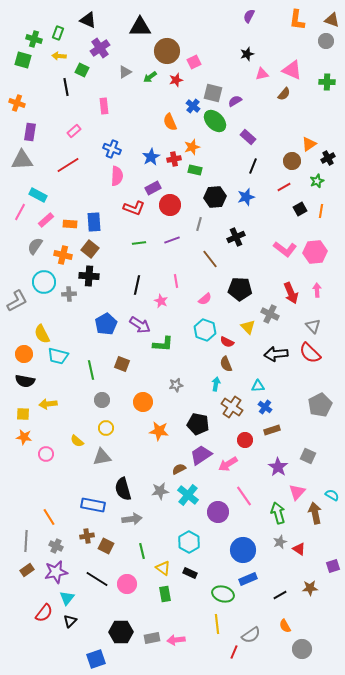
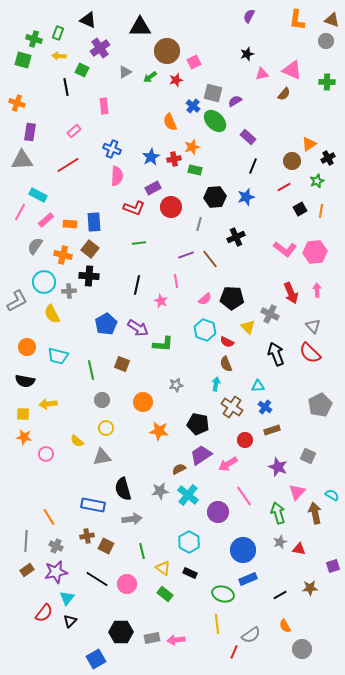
red circle at (170, 205): moved 1 px right, 2 px down
purple line at (172, 240): moved 14 px right, 15 px down
black pentagon at (240, 289): moved 8 px left, 9 px down
gray cross at (69, 294): moved 3 px up
purple arrow at (140, 325): moved 2 px left, 3 px down
yellow semicircle at (42, 334): moved 10 px right, 20 px up
orange circle at (24, 354): moved 3 px right, 7 px up
black arrow at (276, 354): rotated 75 degrees clockwise
purple star at (278, 467): rotated 12 degrees counterclockwise
red triangle at (299, 549): rotated 24 degrees counterclockwise
green rectangle at (165, 594): rotated 42 degrees counterclockwise
blue square at (96, 659): rotated 12 degrees counterclockwise
